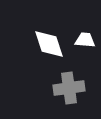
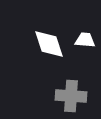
gray cross: moved 2 px right, 8 px down; rotated 12 degrees clockwise
